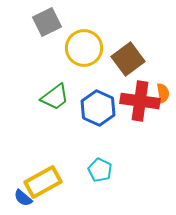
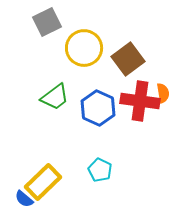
yellow rectangle: rotated 15 degrees counterclockwise
blue semicircle: moved 1 px right, 1 px down
